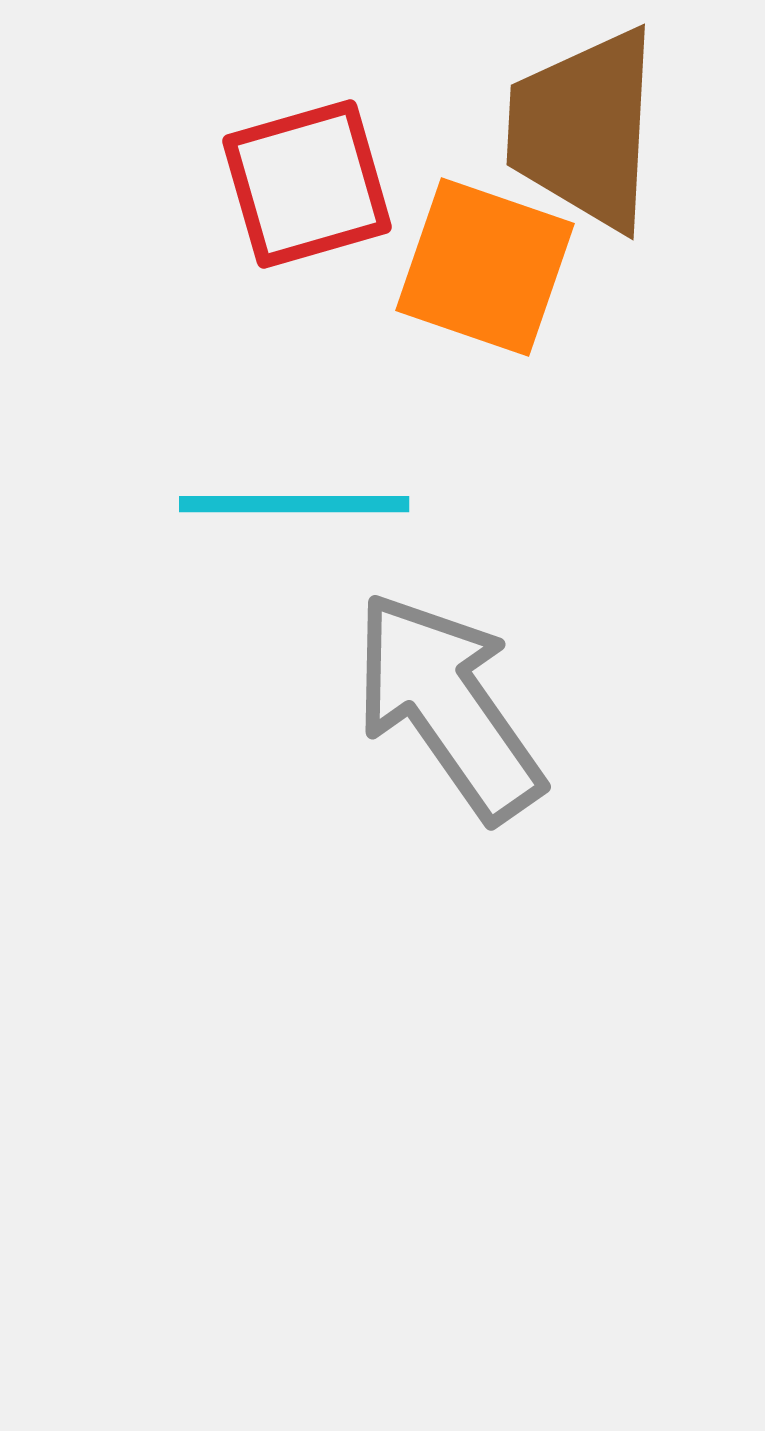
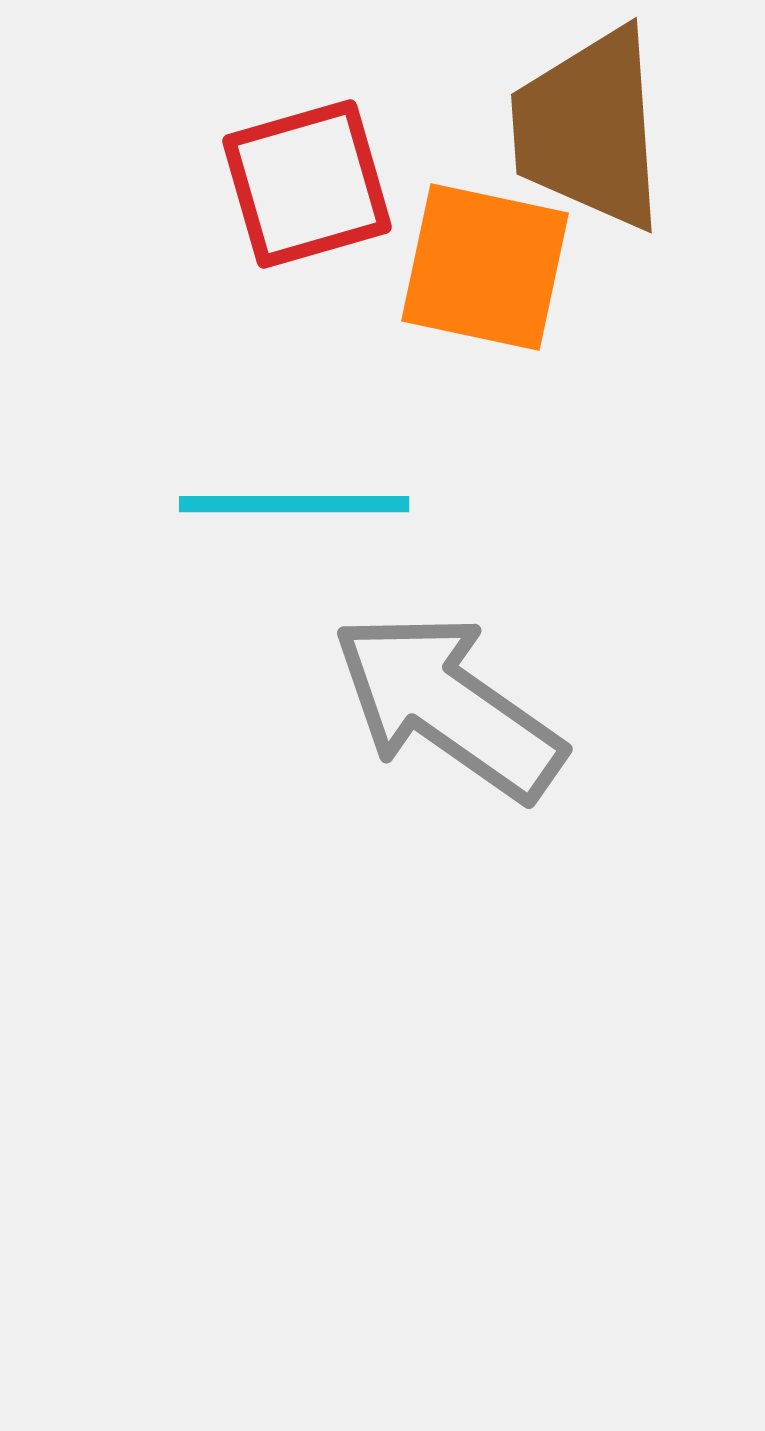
brown trapezoid: moved 5 px right; rotated 7 degrees counterclockwise
orange square: rotated 7 degrees counterclockwise
gray arrow: rotated 20 degrees counterclockwise
